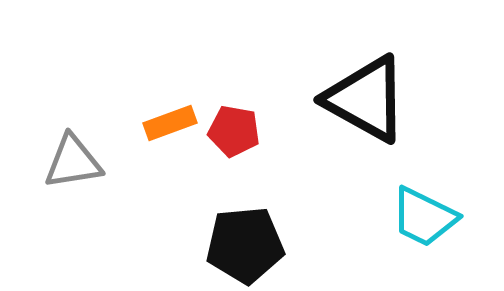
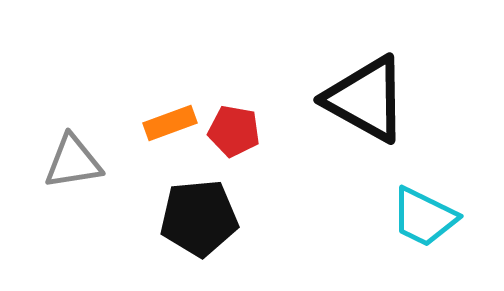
black pentagon: moved 46 px left, 27 px up
